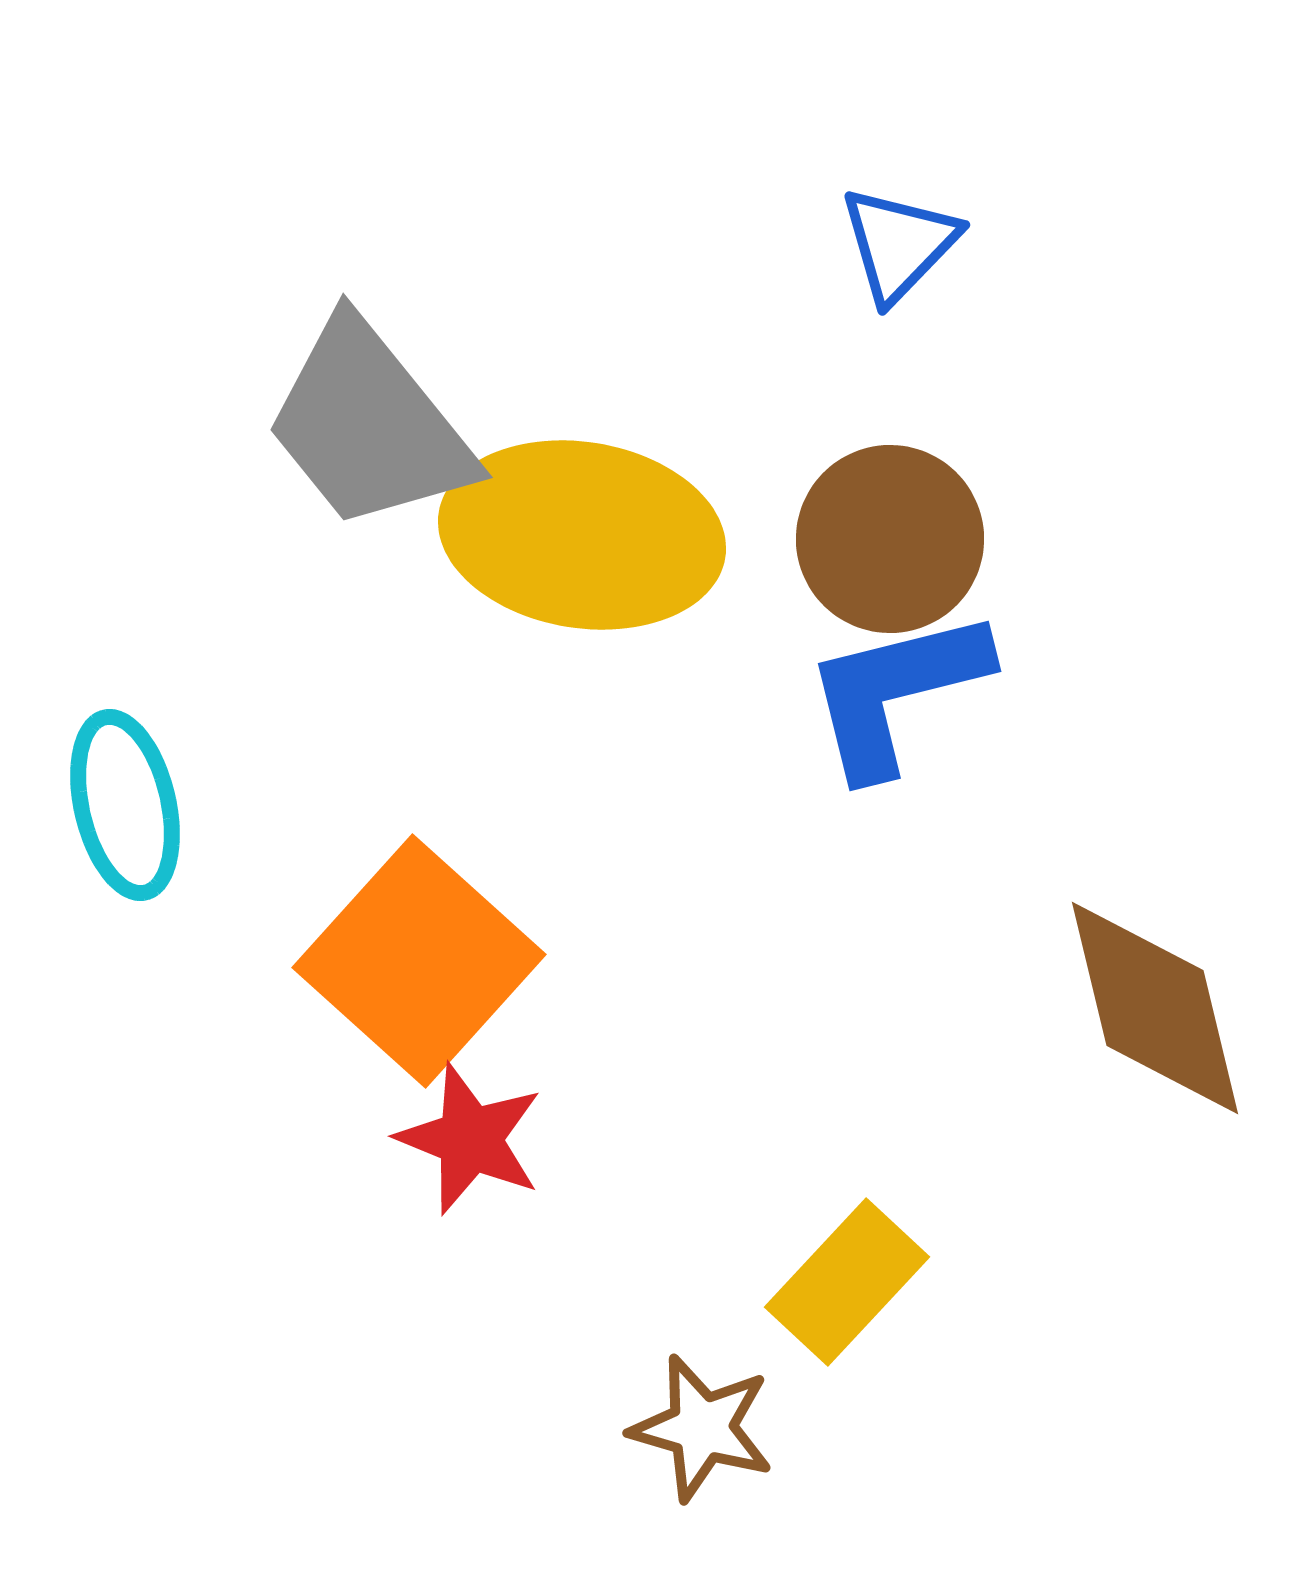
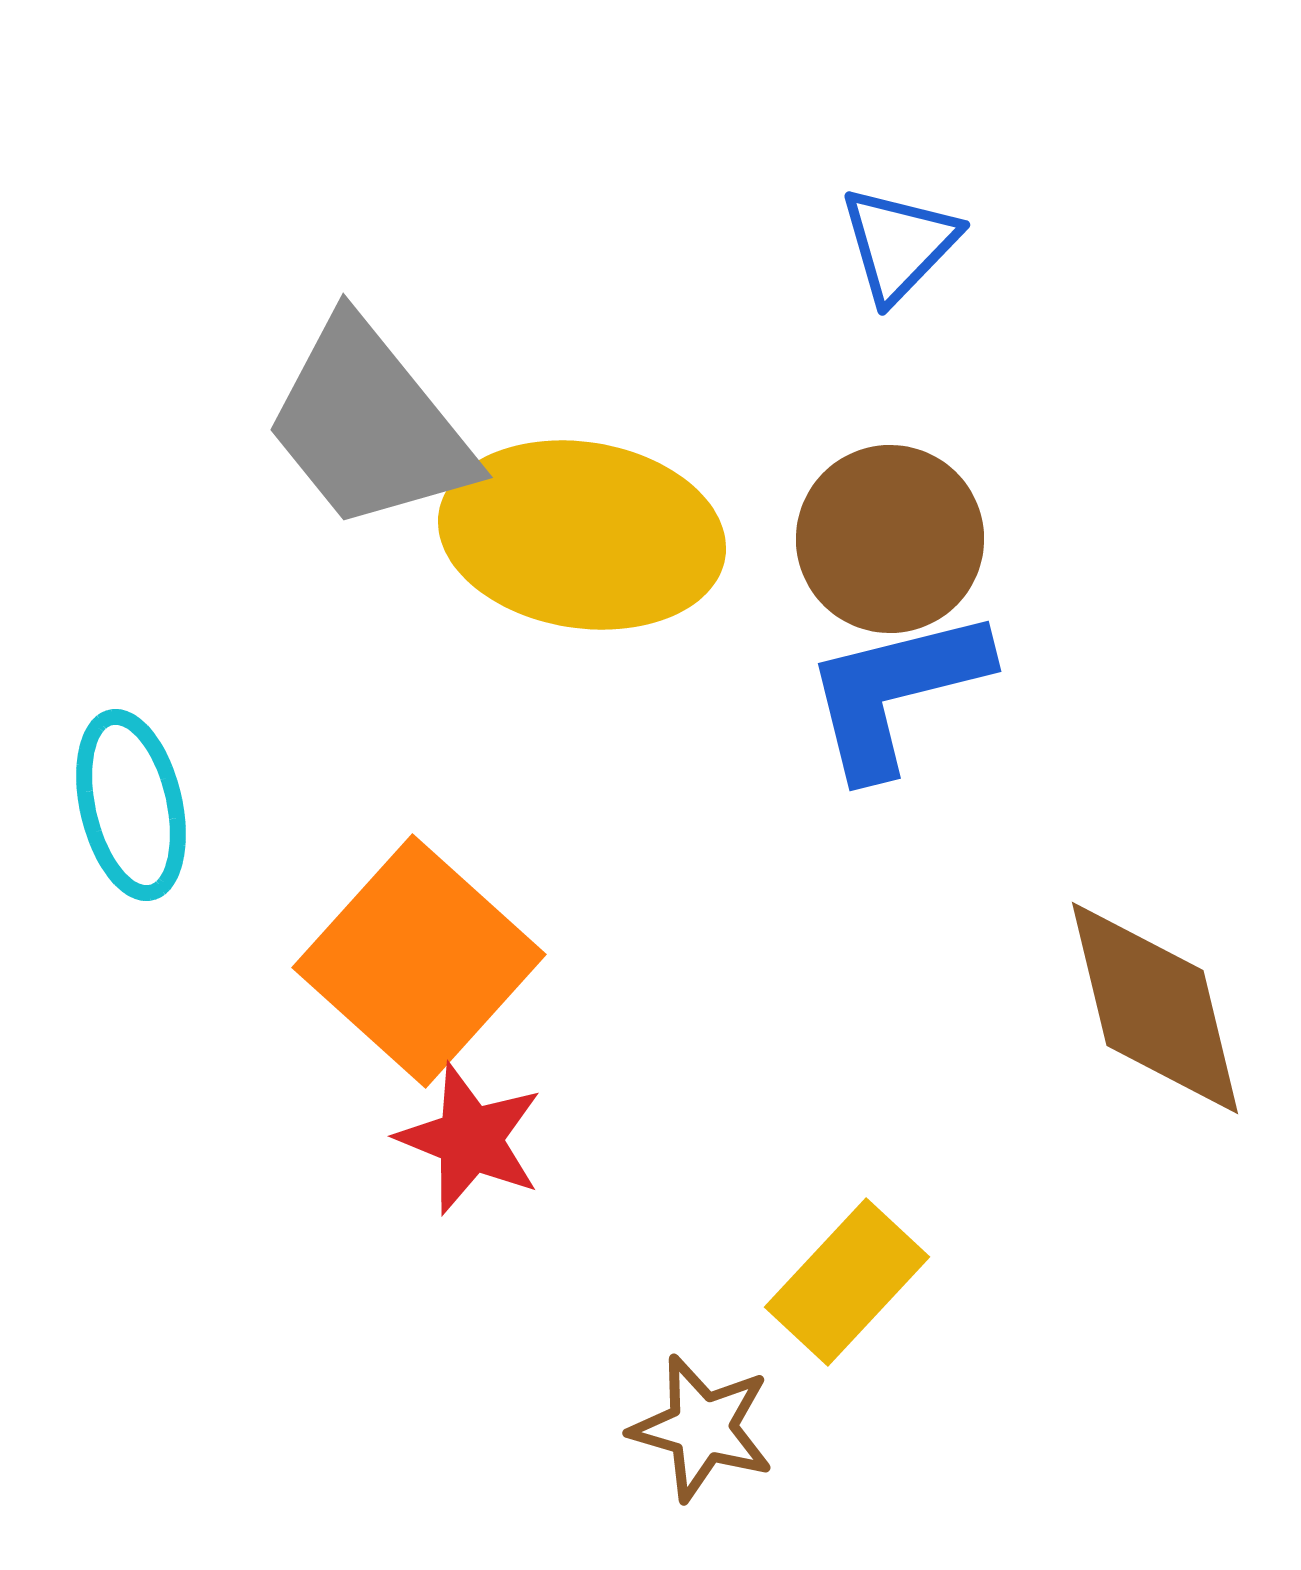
cyan ellipse: moved 6 px right
